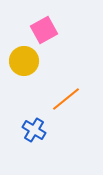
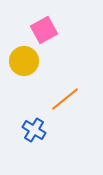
orange line: moved 1 px left
